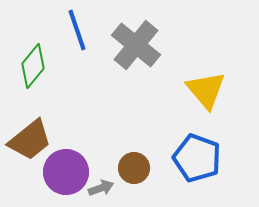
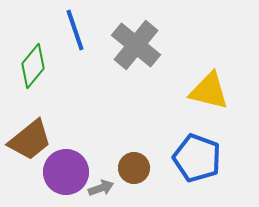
blue line: moved 2 px left
yellow triangle: moved 3 px right, 1 px down; rotated 36 degrees counterclockwise
